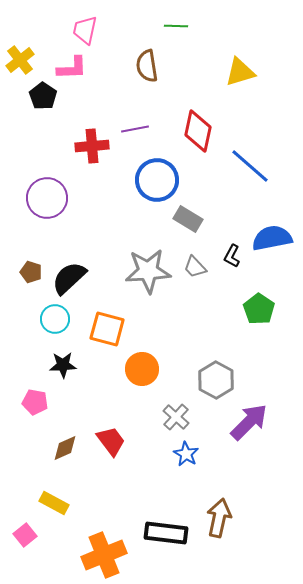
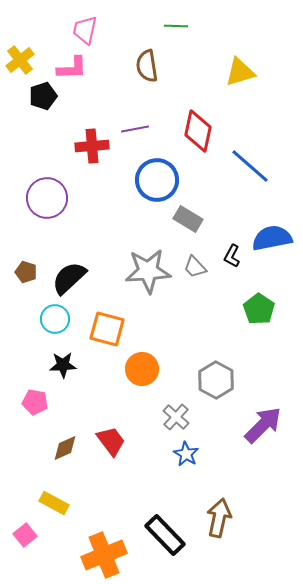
black pentagon: rotated 20 degrees clockwise
brown pentagon: moved 5 px left
purple arrow: moved 14 px right, 3 px down
black rectangle: moved 1 px left, 2 px down; rotated 39 degrees clockwise
